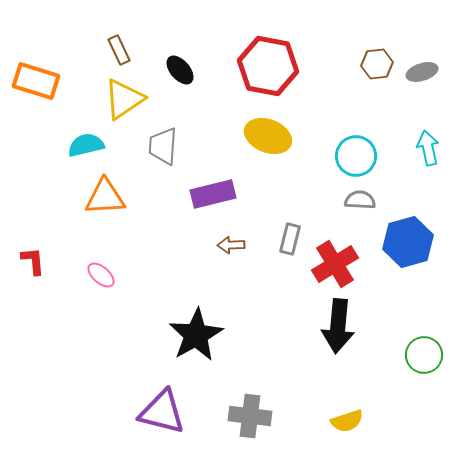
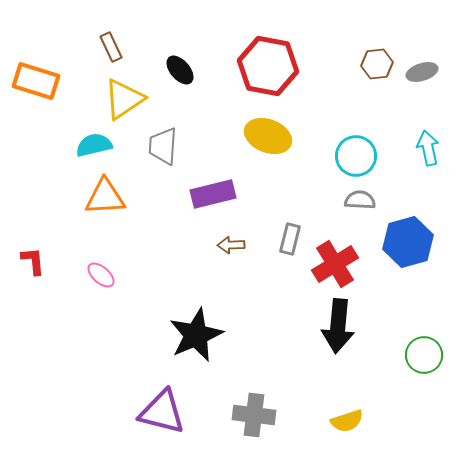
brown rectangle: moved 8 px left, 3 px up
cyan semicircle: moved 8 px right
black star: rotated 6 degrees clockwise
gray cross: moved 4 px right, 1 px up
